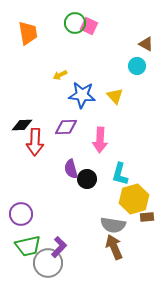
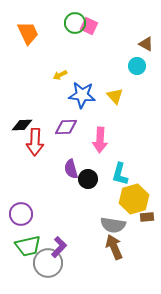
orange trapezoid: rotated 15 degrees counterclockwise
black circle: moved 1 px right
